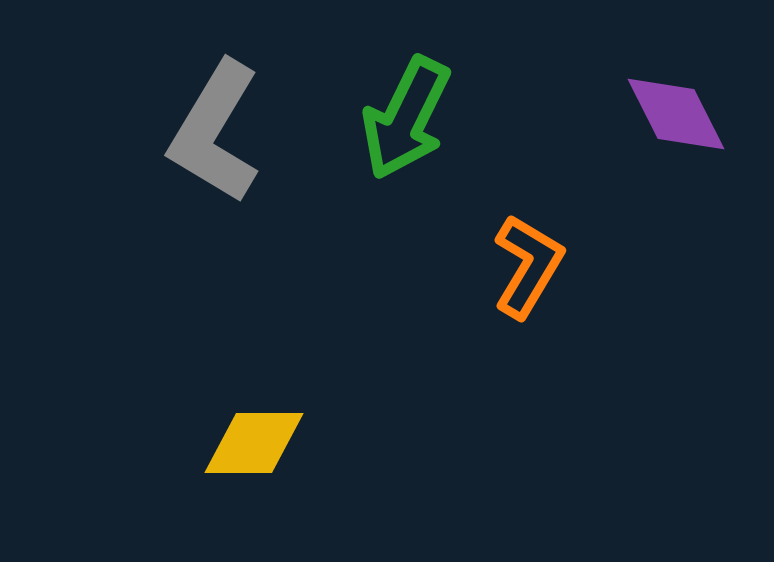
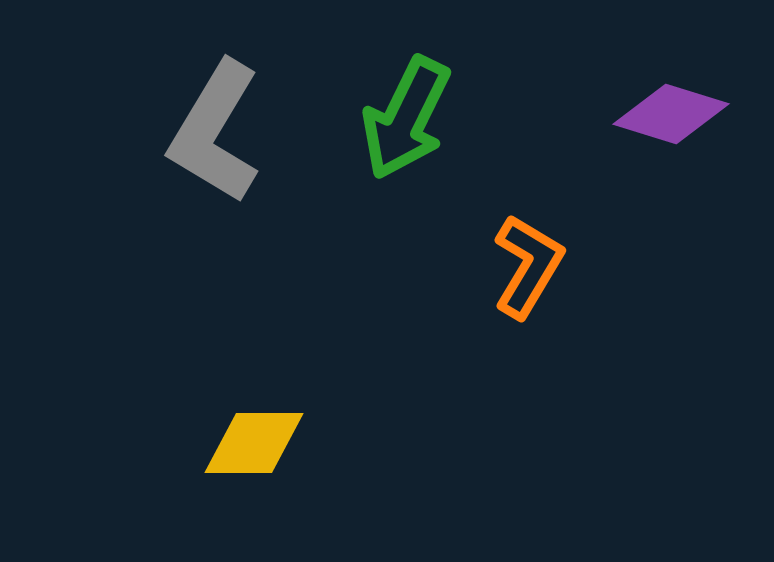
purple diamond: moved 5 px left; rotated 46 degrees counterclockwise
